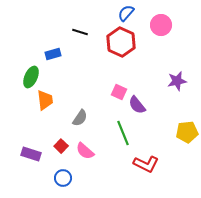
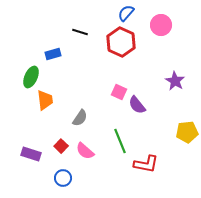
purple star: moved 2 px left; rotated 30 degrees counterclockwise
green line: moved 3 px left, 8 px down
red L-shape: rotated 15 degrees counterclockwise
